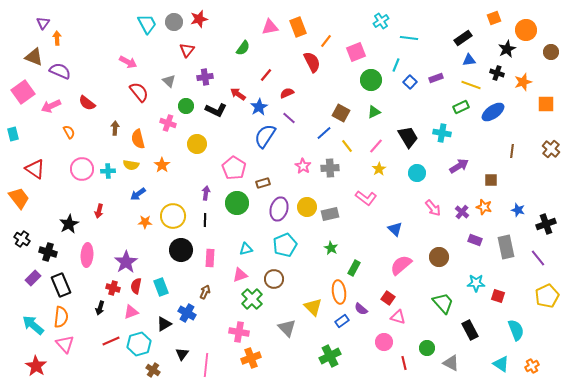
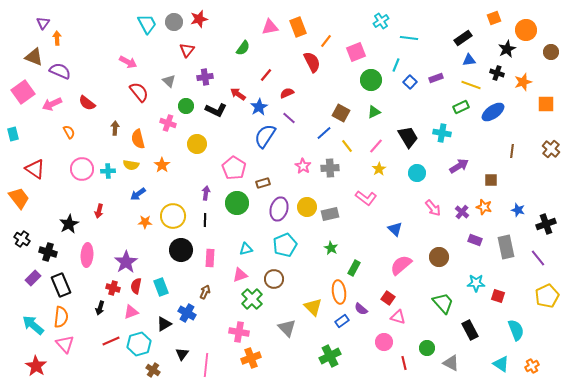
pink arrow at (51, 106): moved 1 px right, 2 px up
